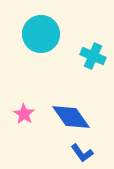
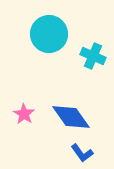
cyan circle: moved 8 px right
